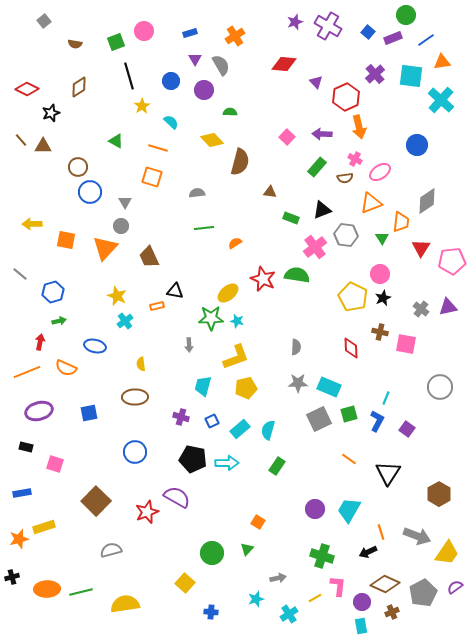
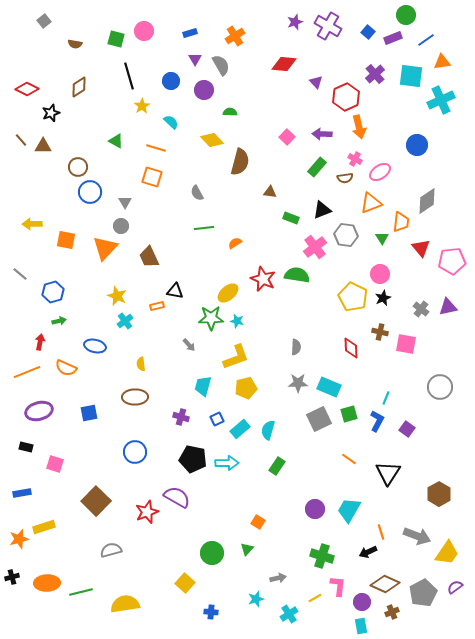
green square at (116, 42): moved 3 px up; rotated 36 degrees clockwise
cyan cross at (441, 100): rotated 24 degrees clockwise
orange line at (158, 148): moved 2 px left
gray semicircle at (197, 193): rotated 112 degrees counterclockwise
red triangle at (421, 248): rotated 12 degrees counterclockwise
gray arrow at (189, 345): rotated 40 degrees counterclockwise
blue square at (212, 421): moved 5 px right, 2 px up
orange ellipse at (47, 589): moved 6 px up
